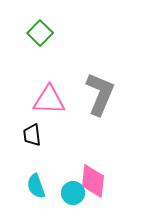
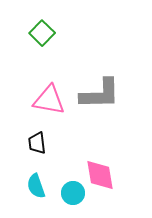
green square: moved 2 px right
gray L-shape: rotated 66 degrees clockwise
pink triangle: rotated 8 degrees clockwise
black trapezoid: moved 5 px right, 8 px down
pink diamond: moved 7 px right, 6 px up; rotated 16 degrees counterclockwise
